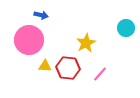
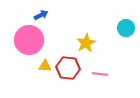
blue arrow: rotated 40 degrees counterclockwise
pink line: rotated 56 degrees clockwise
